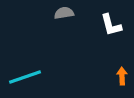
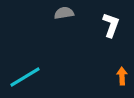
white L-shape: rotated 145 degrees counterclockwise
cyan line: rotated 12 degrees counterclockwise
